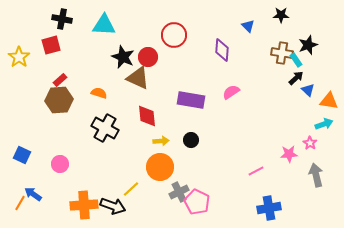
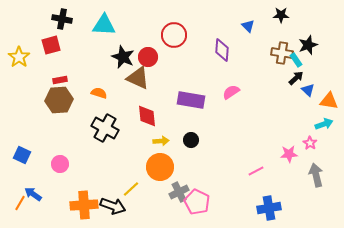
red rectangle at (60, 80): rotated 32 degrees clockwise
